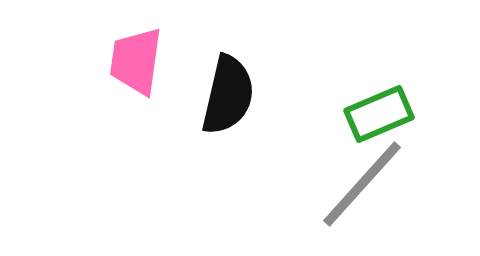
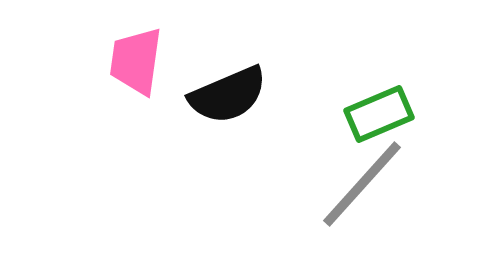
black semicircle: rotated 54 degrees clockwise
